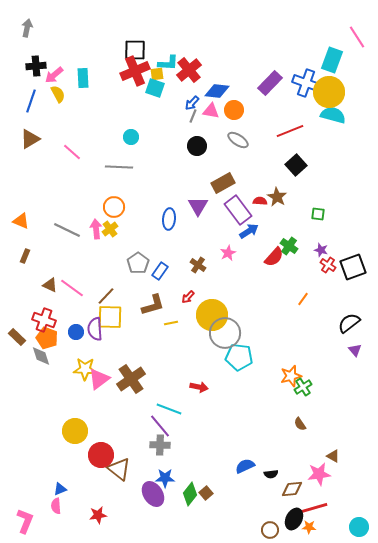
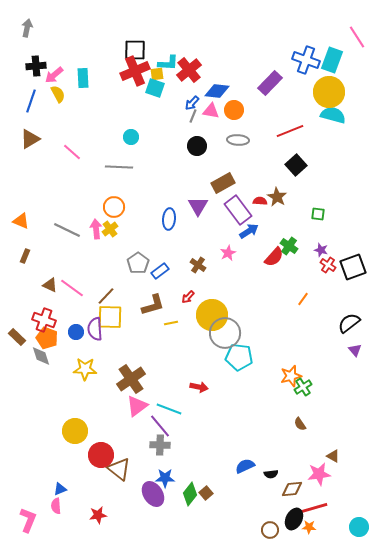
blue cross at (306, 83): moved 23 px up
gray ellipse at (238, 140): rotated 30 degrees counterclockwise
blue rectangle at (160, 271): rotated 18 degrees clockwise
pink triangle at (99, 379): moved 38 px right, 27 px down
pink L-shape at (25, 521): moved 3 px right, 1 px up
